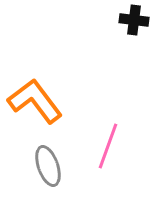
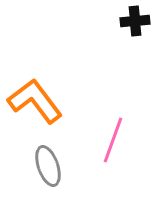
black cross: moved 1 px right, 1 px down; rotated 12 degrees counterclockwise
pink line: moved 5 px right, 6 px up
